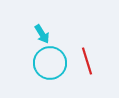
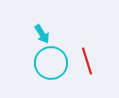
cyan circle: moved 1 px right
